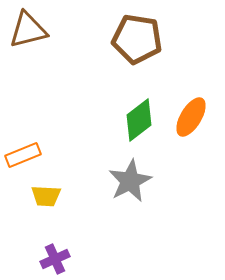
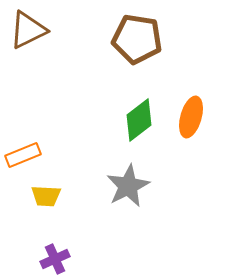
brown triangle: rotated 12 degrees counterclockwise
orange ellipse: rotated 15 degrees counterclockwise
gray star: moved 2 px left, 5 px down
